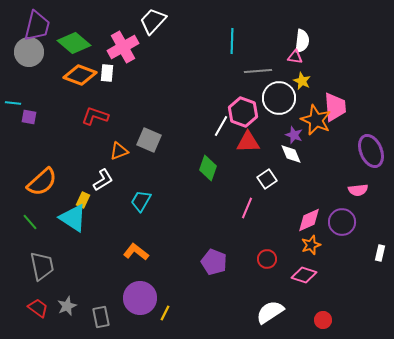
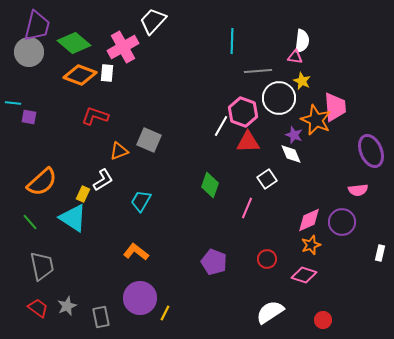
green diamond at (208, 168): moved 2 px right, 17 px down
yellow rectangle at (83, 200): moved 6 px up
